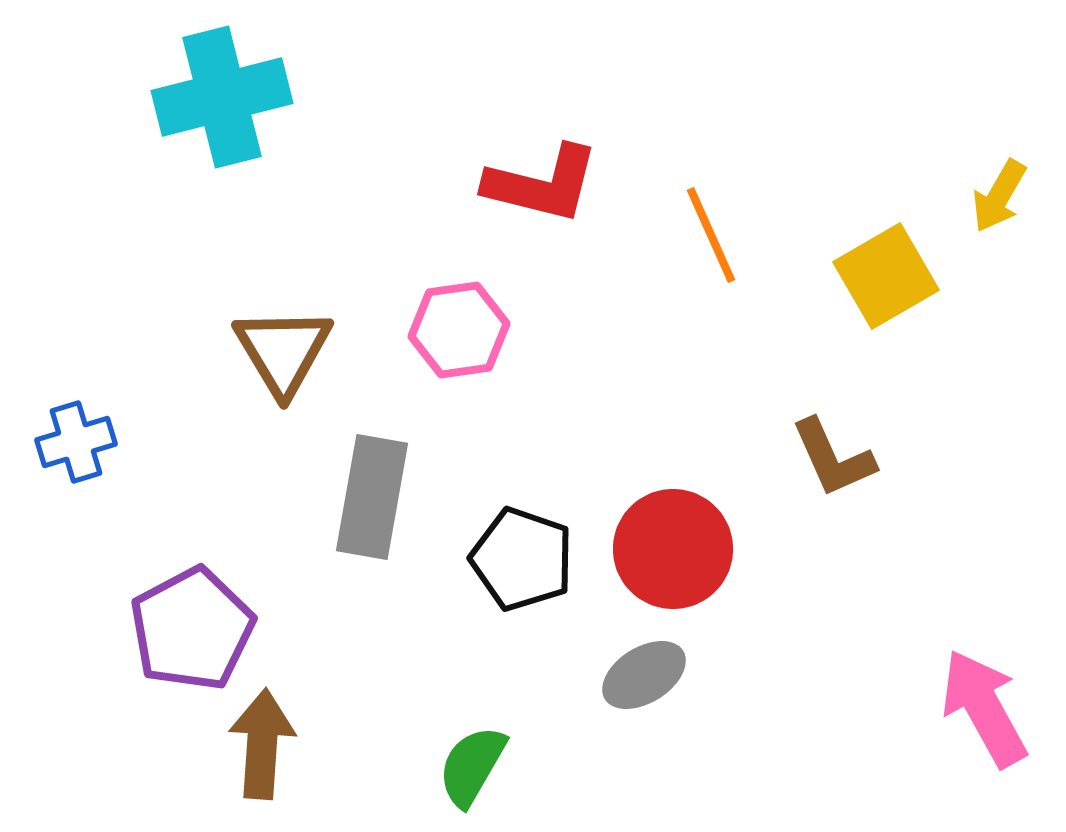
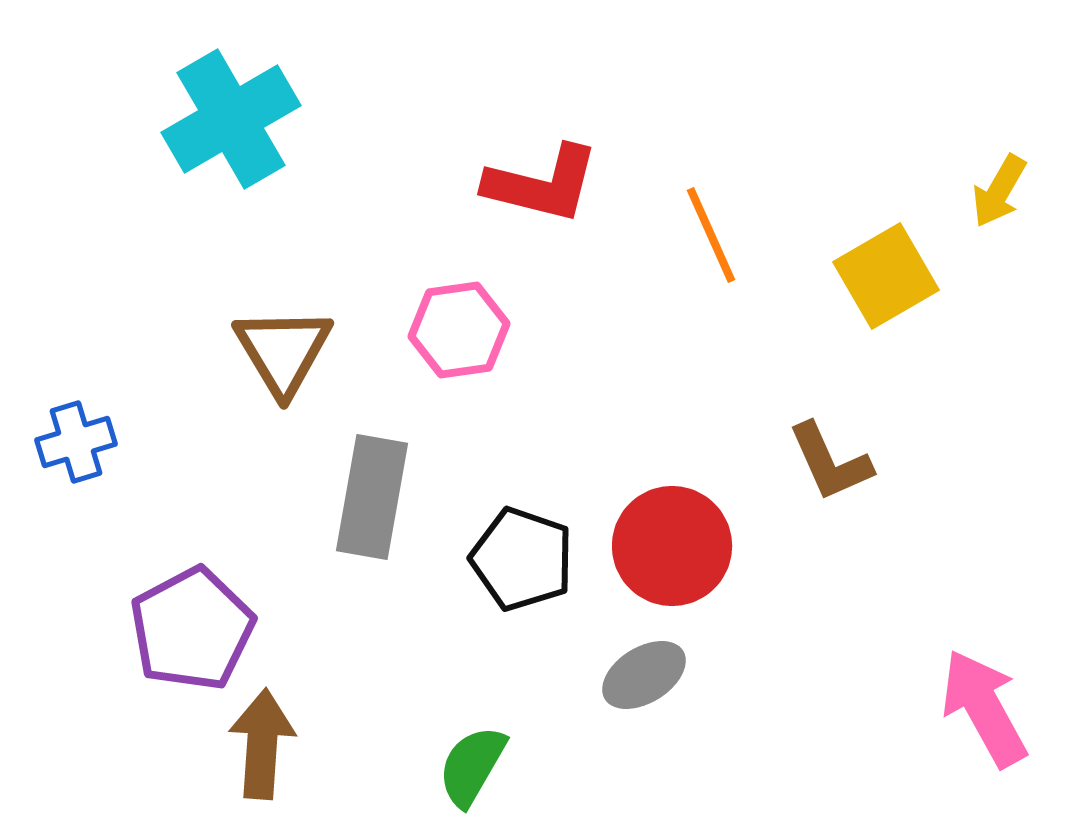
cyan cross: moved 9 px right, 22 px down; rotated 16 degrees counterclockwise
yellow arrow: moved 5 px up
brown L-shape: moved 3 px left, 4 px down
red circle: moved 1 px left, 3 px up
